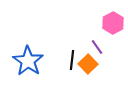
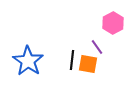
orange square: rotated 36 degrees counterclockwise
